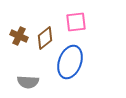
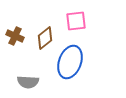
pink square: moved 1 px up
brown cross: moved 4 px left
